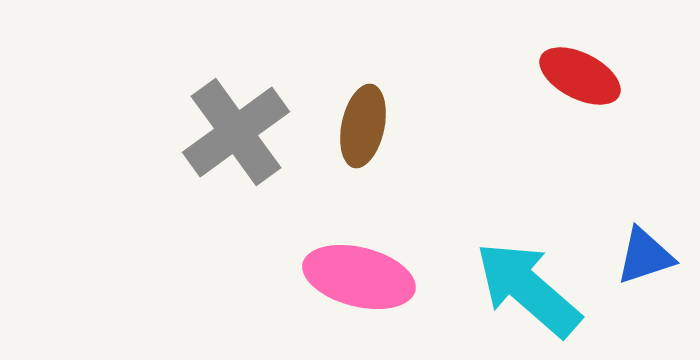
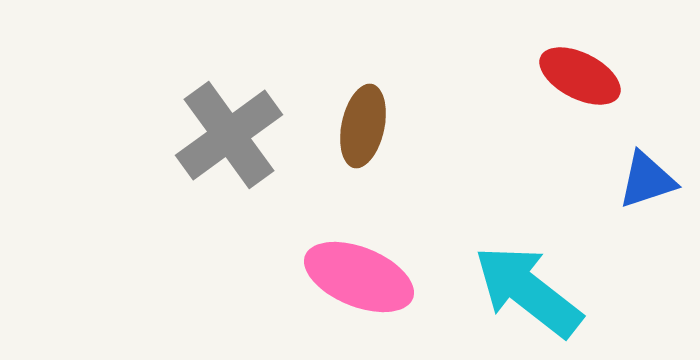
gray cross: moved 7 px left, 3 px down
blue triangle: moved 2 px right, 76 px up
pink ellipse: rotated 8 degrees clockwise
cyan arrow: moved 2 px down; rotated 3 degrees counterclockwise
